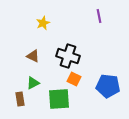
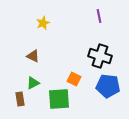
black cross: moved 32 px right
